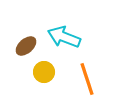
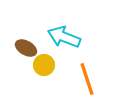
brown ellipse: moved 2 px down; rotated 70 degrees clockwise
yellow circle: moved 7 px up
